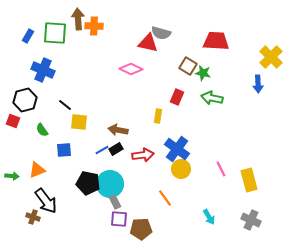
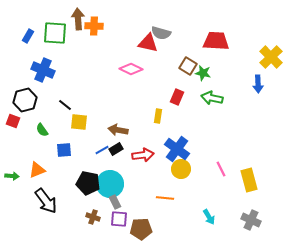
orange line at (165, 198): rotated 48 degrees counterclockwise
brown cross at (33, 217): moved 60 px right
